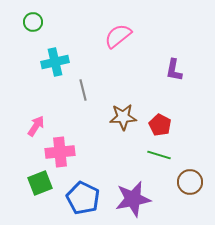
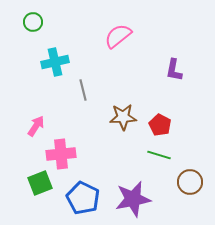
pink cross: moved 1 px right, 2 px down
